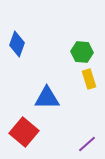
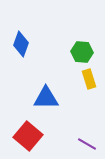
blue diamond: moved 4 px right
blue triangle: moved 1 px left
red square: moved 4 px right, 4 px down
purple line: rotated 72 degrees clockwise
